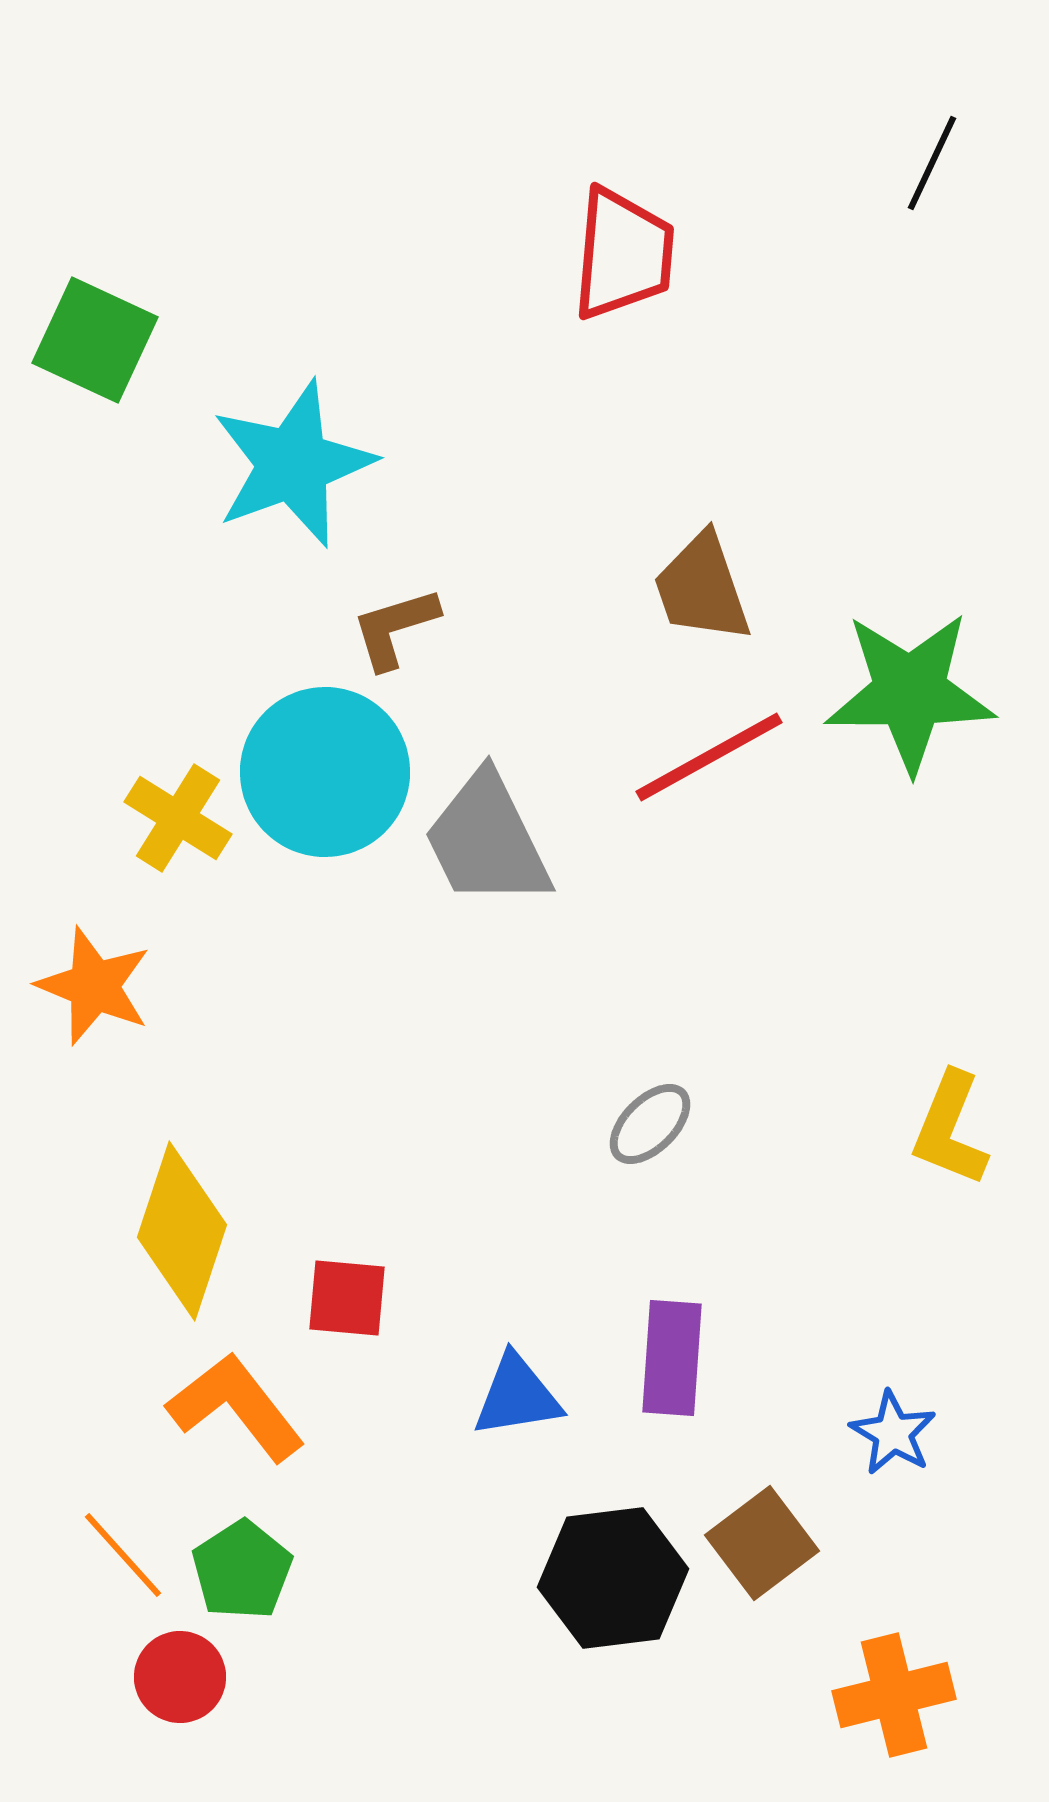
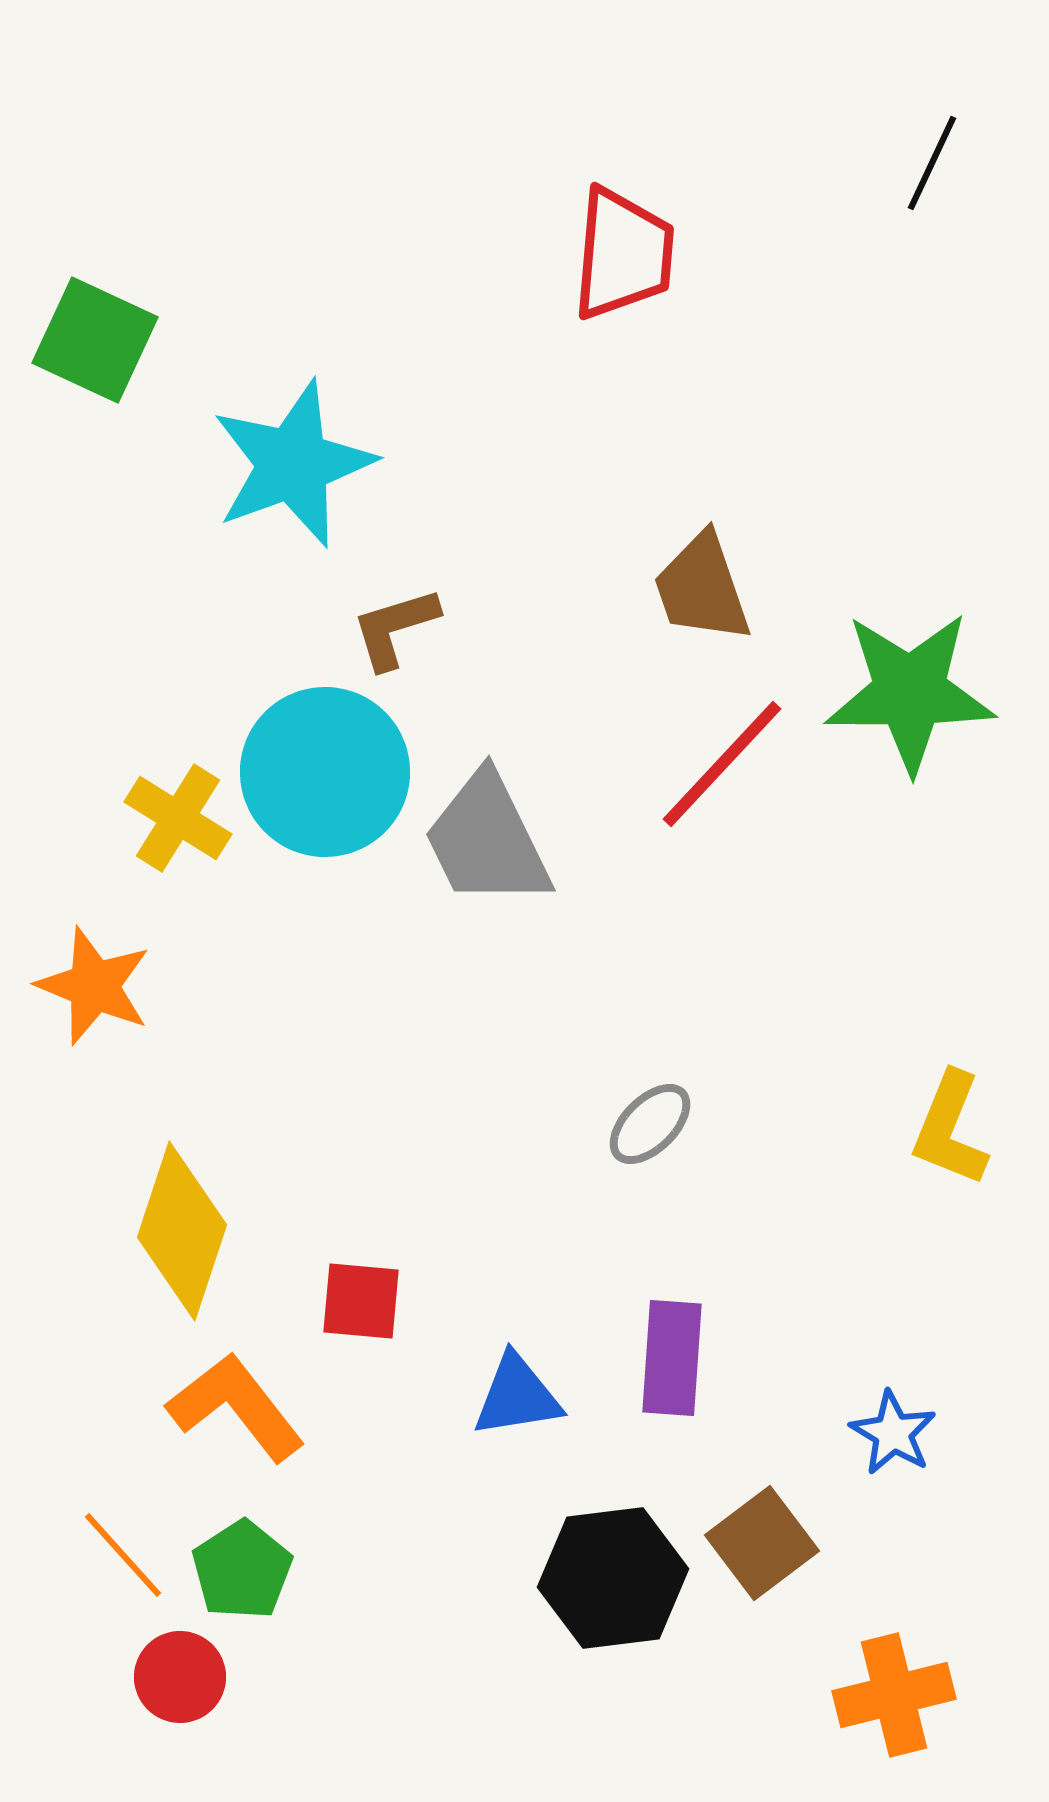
red line: moved 13 px right, 7 px down; rotated 18 degrees counterclockwise
red square: moved 14 px right, 3 px down
